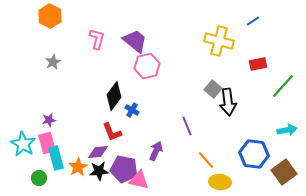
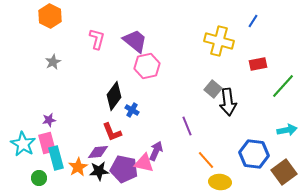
blue line: rotated 24 degrees counterclockwise
pink triangle: moved 5 px right, 17 px up
